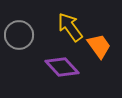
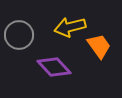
yellow arrow: rotated 68 degrees counterclockwise
purple diamond: moved 8 px left
